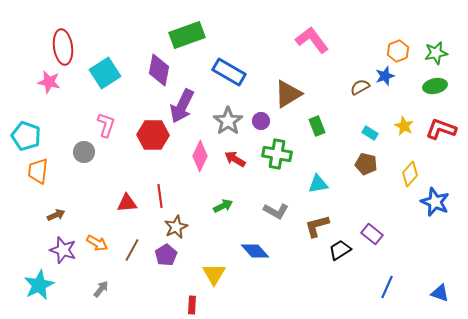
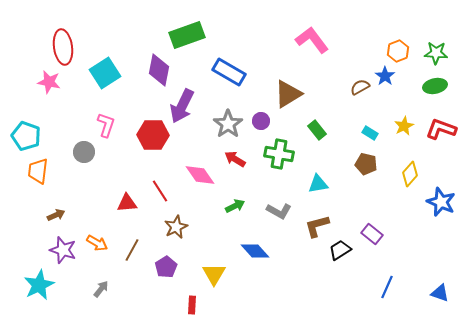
green star at (436, 53): rotated 15 degrees clockwise
blue star at (385, 76): rotated 18 degrees counterclockwise
gray star at (228, 121): moved 3 px down
green rectangle at (317, 126): moved 4 px down; rotated 18 degrees counterclockwise
yellow star at (404, 126): rotated 18 degrees clockwise
green cross at (277, 154): moved 2 px right
pink diamond at (200, 156): moved 19 px down; rotated 60 degrees counterclockwise
red line at (160, 196): moved 5 px up; rotated 25 degrees counterclockwise
blue star at (435, 202): moved 6 px right
green arrow at (223, 206): moved 12 px right
gray L-shape at (276, 211): moved 3 px right
purple pentagon at (166, 255): moved 12 px down
